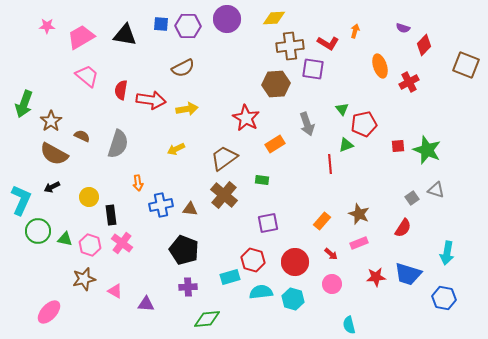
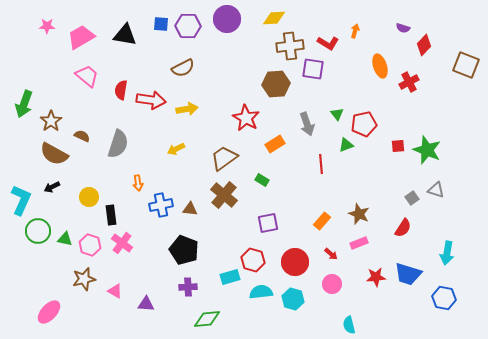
green triangle at (342, 109): moved 5 px left, 5 px down
red line at (330, 164): moved 9 px left
green rectangle at (262, 180): rotated 24 degrees clockwise
